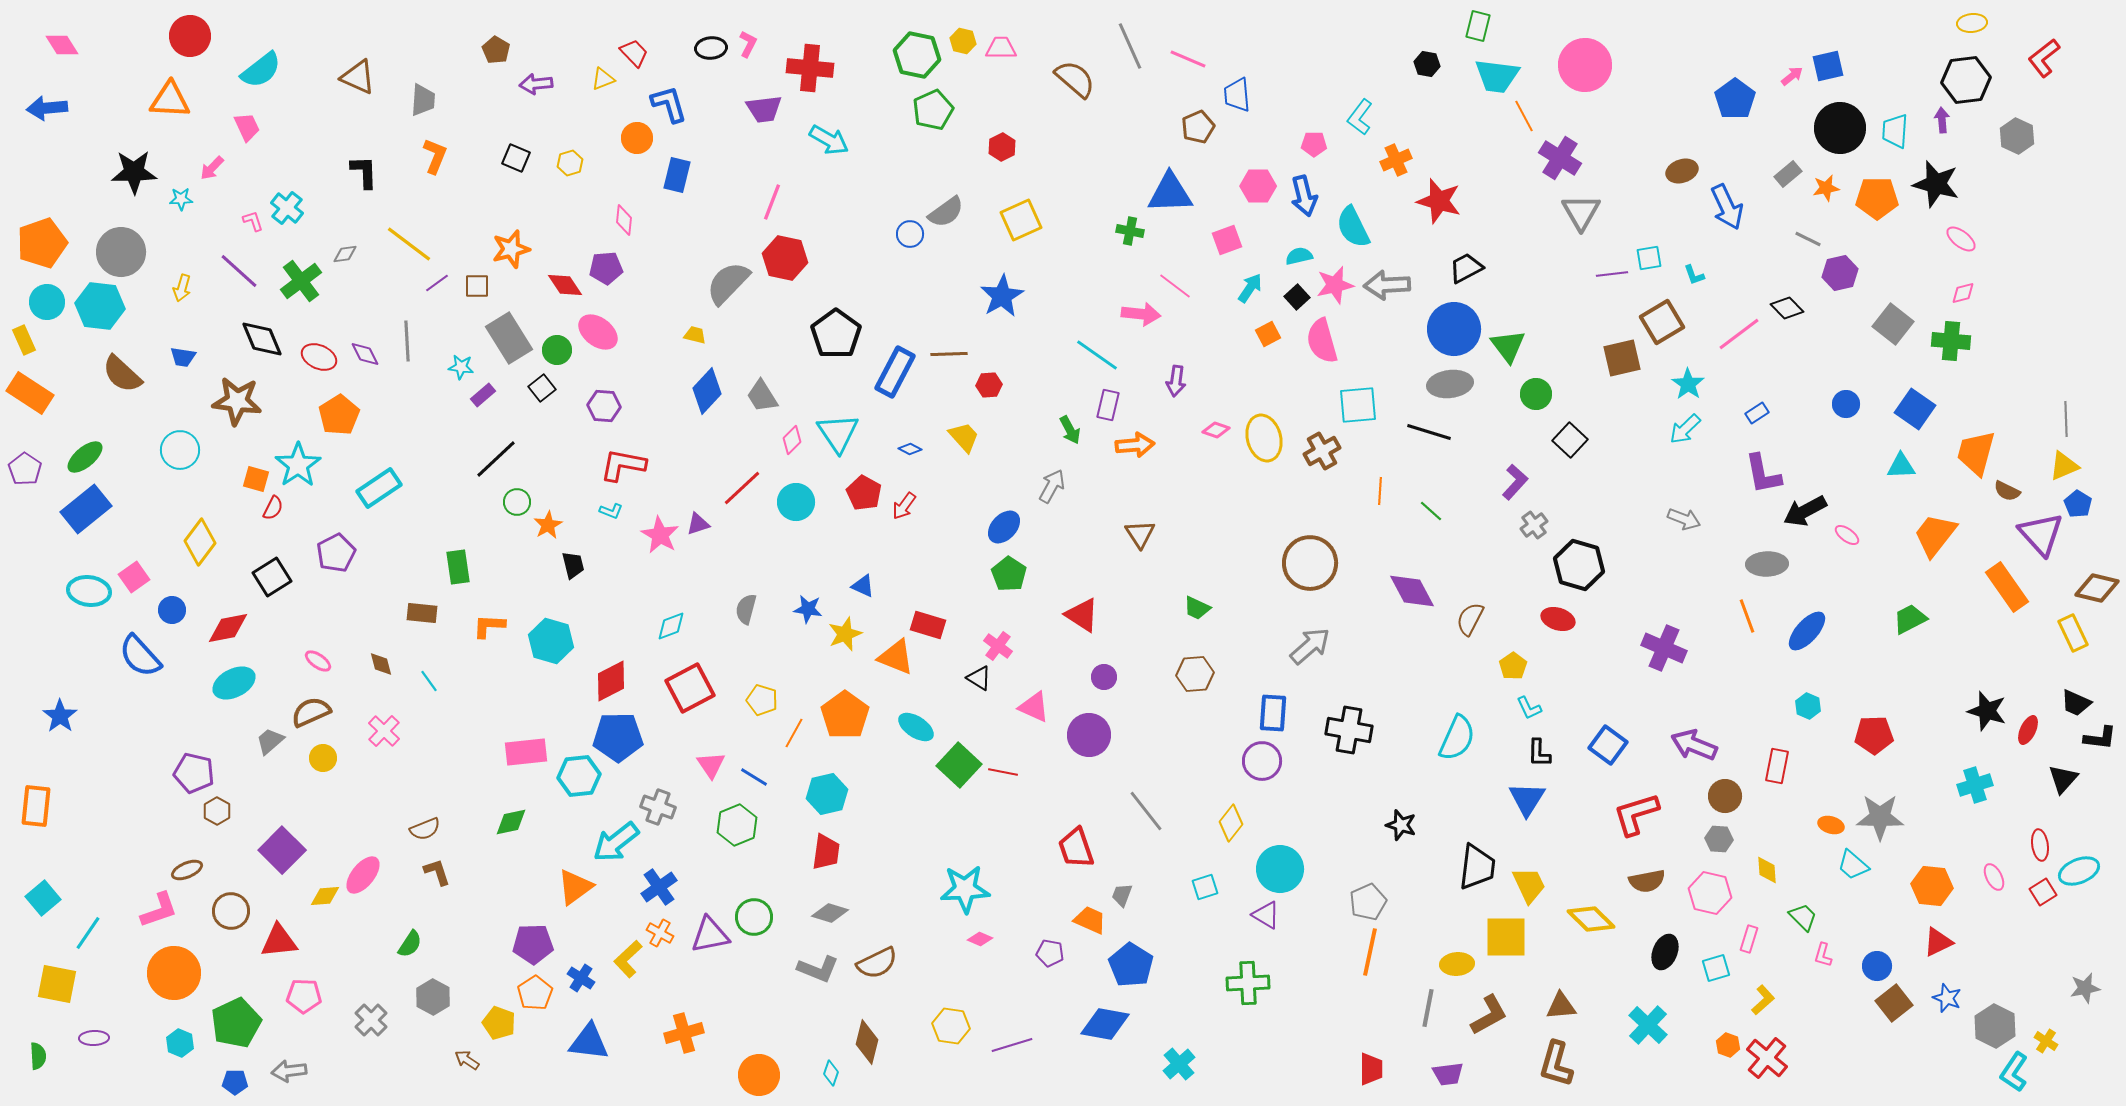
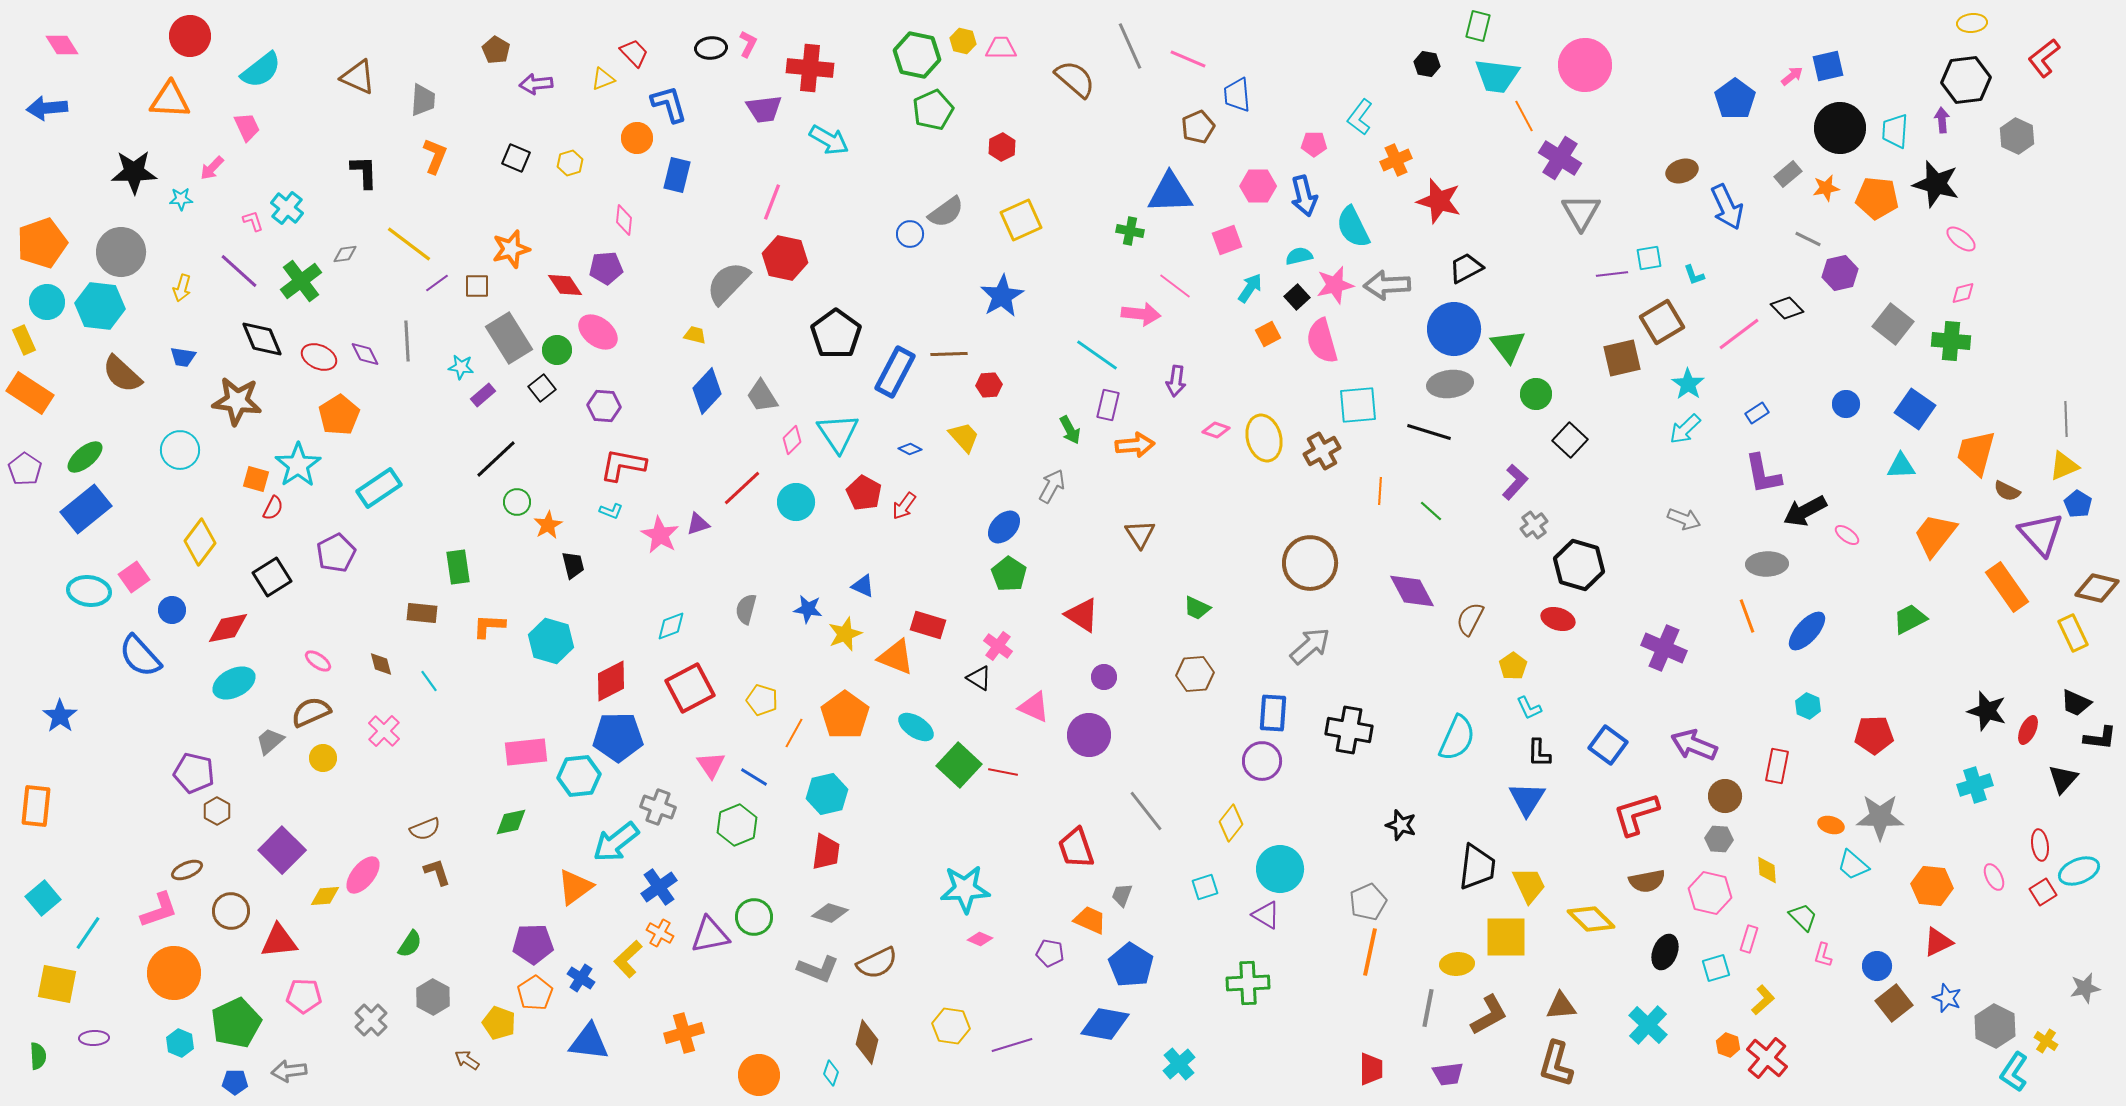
orange pentagon at (1877, 198): rotated 6 degrees clockwise
